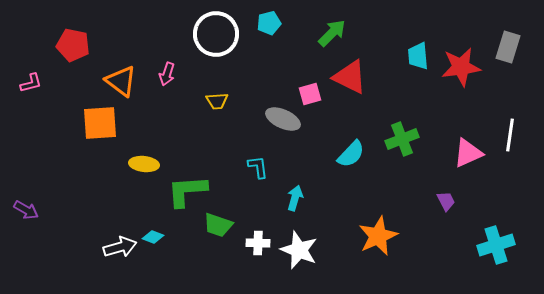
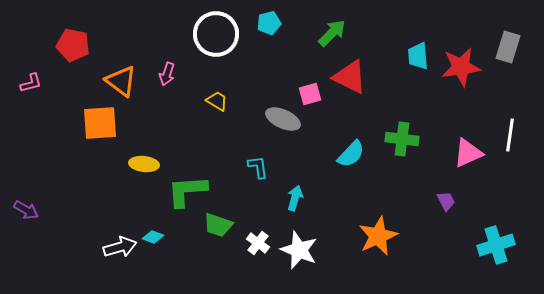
yellow trapezoid: rotated 145 degrees counterclockwise
green cross: rotated 28 degrees clockwise
white cross: rotated 35 degrees clockwise
